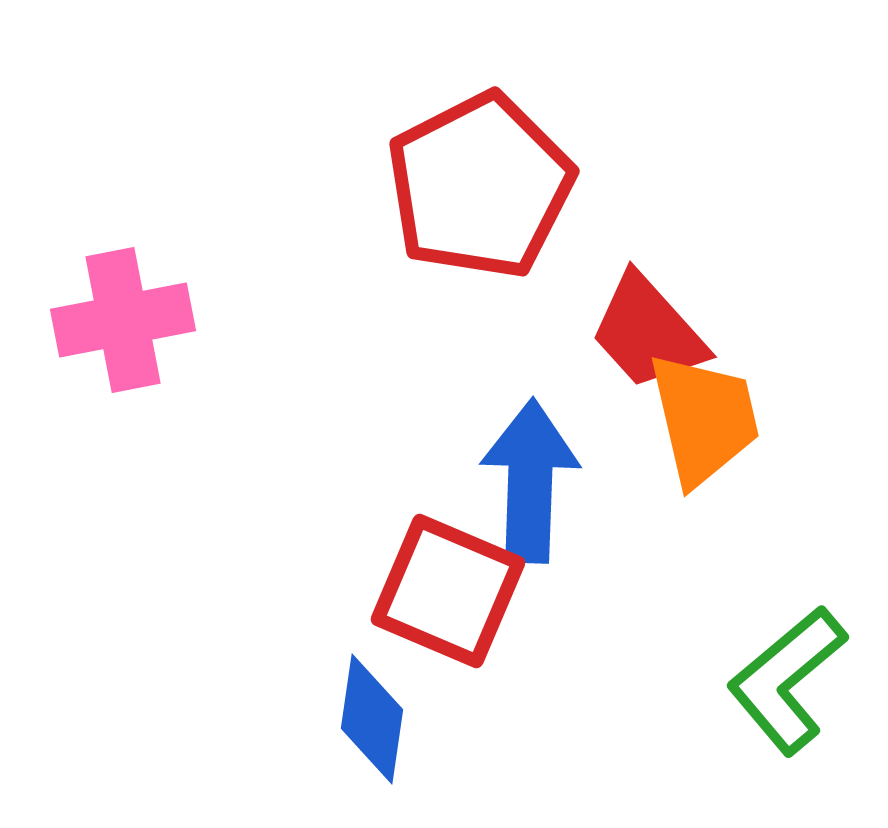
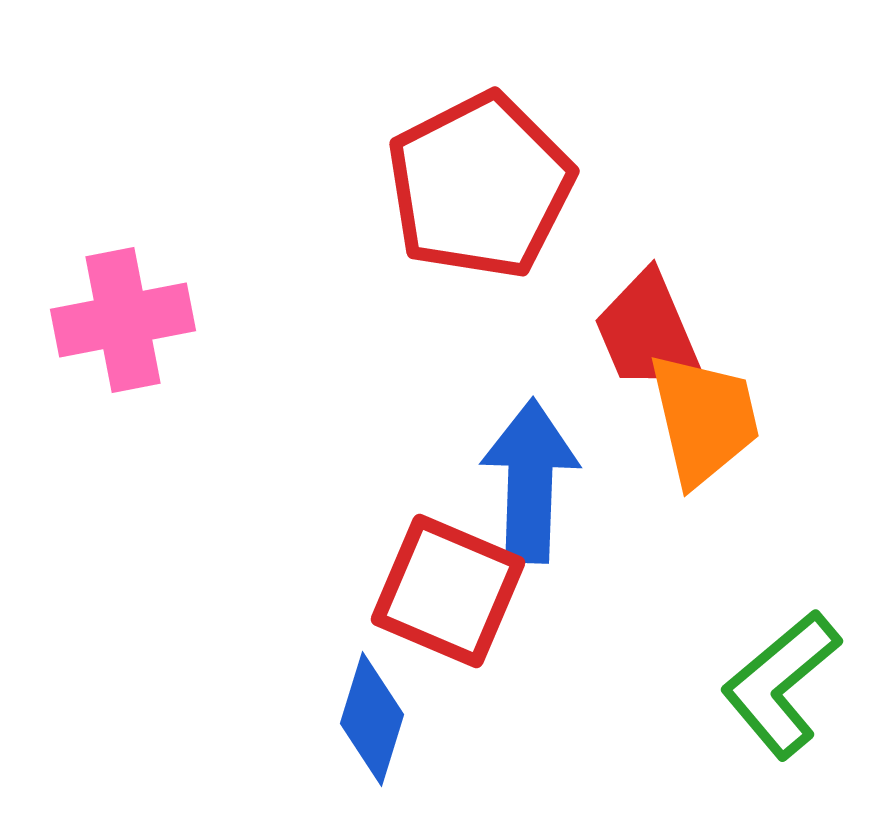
red trapezoid: rotated 19 degrees clockwise
green L-shape: moved 6 px left, 4 px down
blue diamond: rotated 9 degrees clockwise
